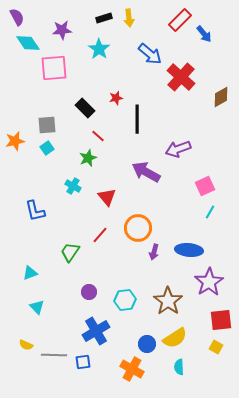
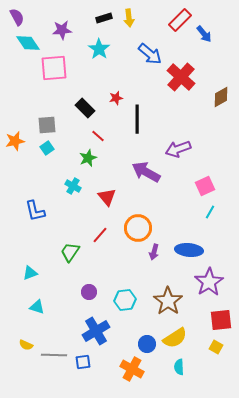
cyan triangle at (37, 307): rotated 28 degrees counterclockwise
